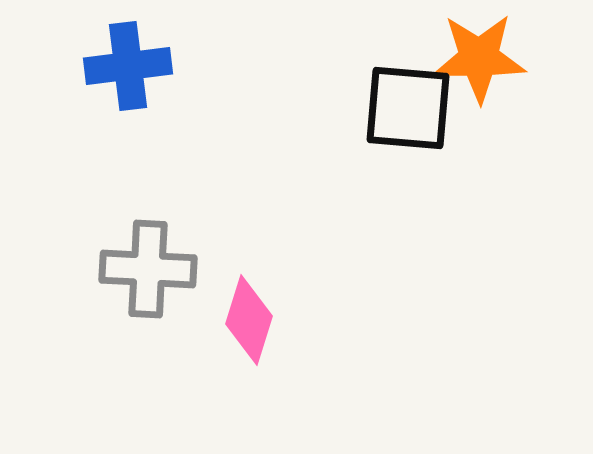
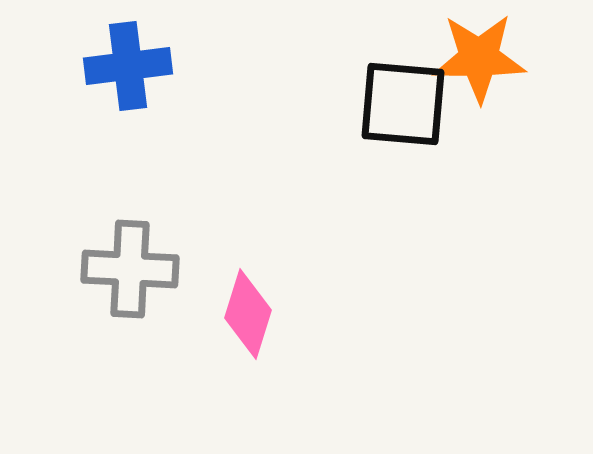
black square: moved 5 px left, 4 px up
gray cross: moved 18 px left
pink diamond: moved 1 px left, 6 px up
